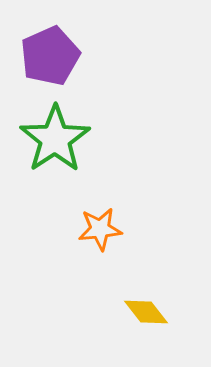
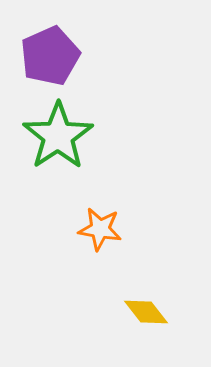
green star: moved 3 px right, 3 px up
orange star: rotated 15 degrees clockwise
